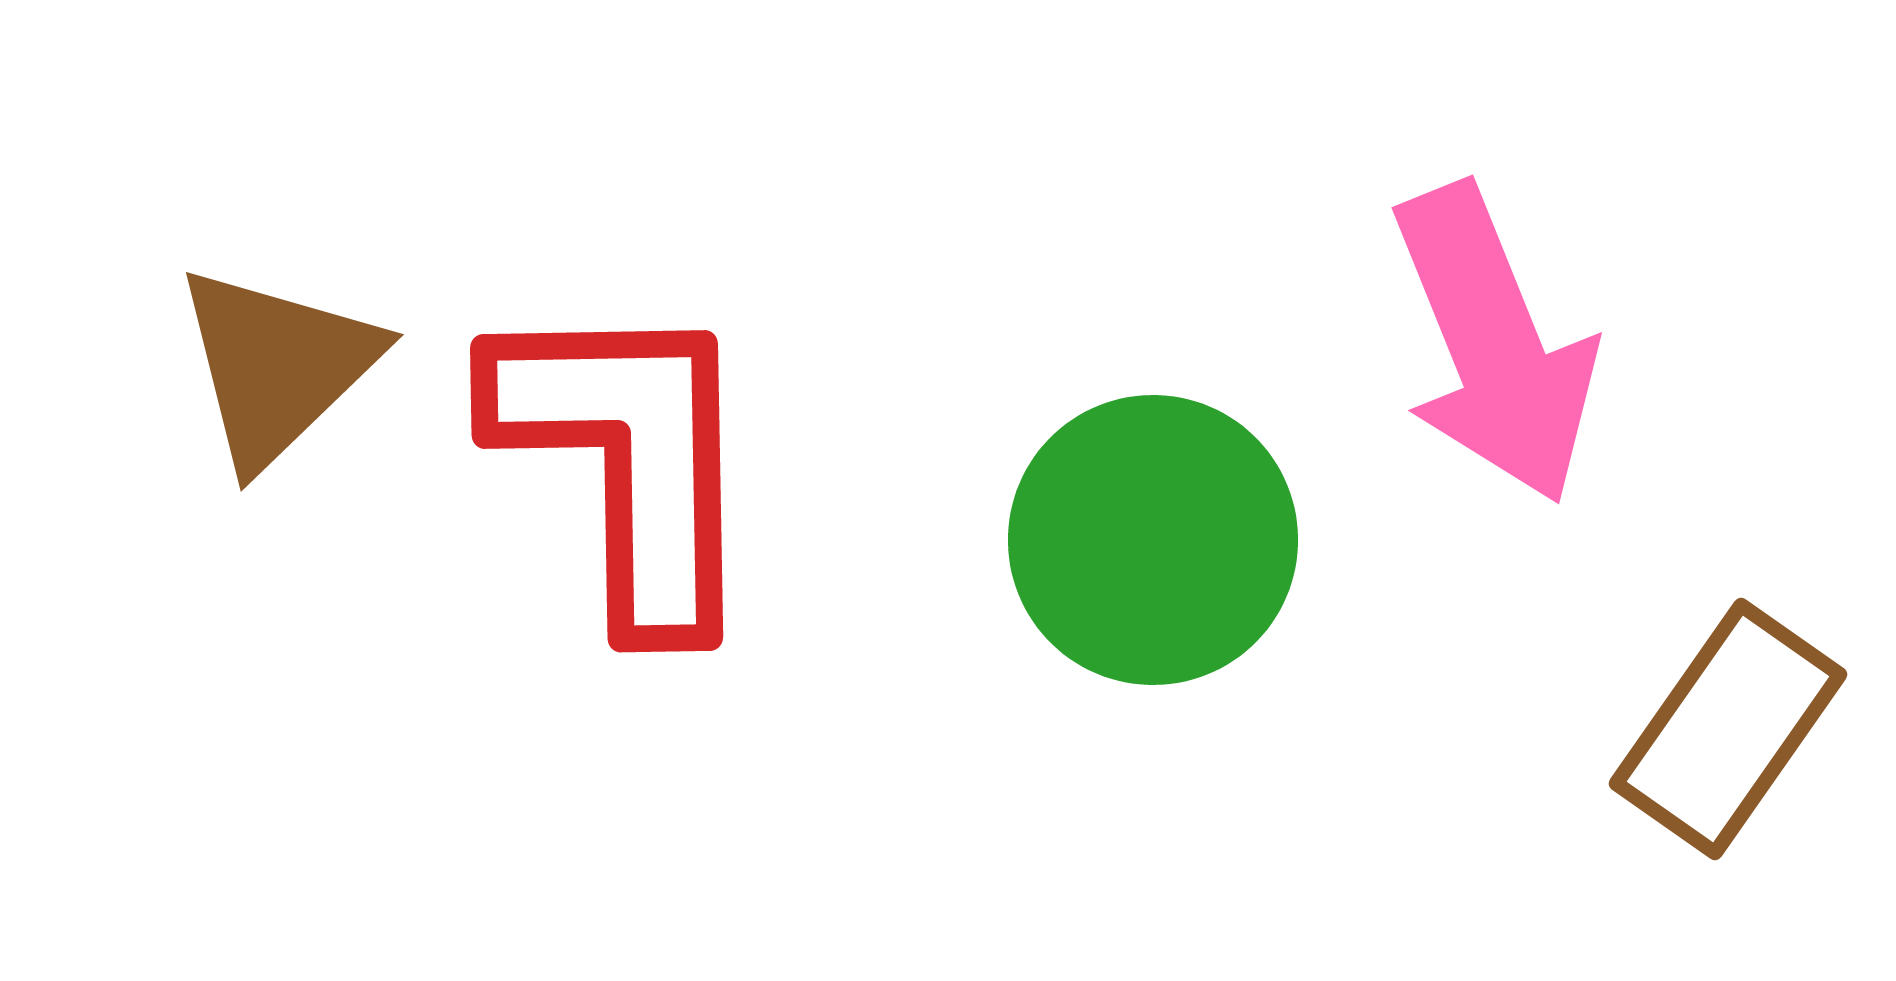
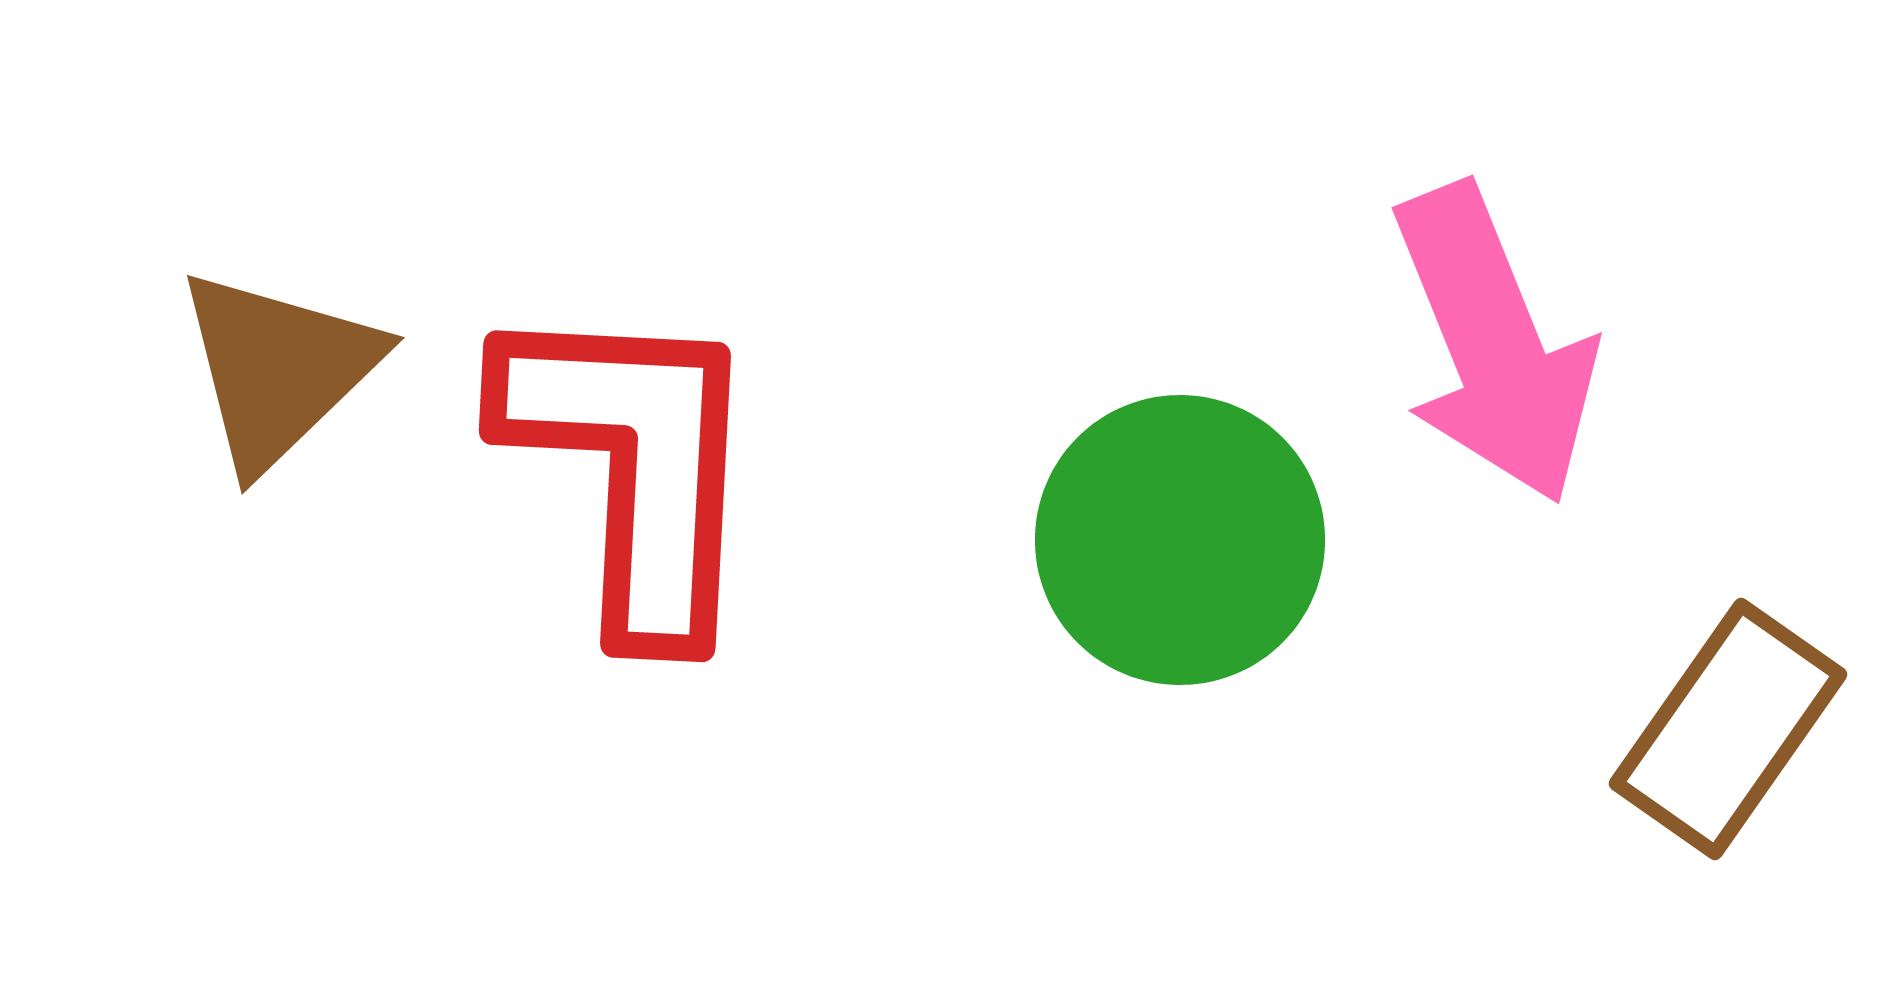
brown triangle: moved 1 px right, 3 px down
red L-shape: moved 5 px right, 6 px down; rotated 4 degrees clockwise
green circle: moved 27 px right
